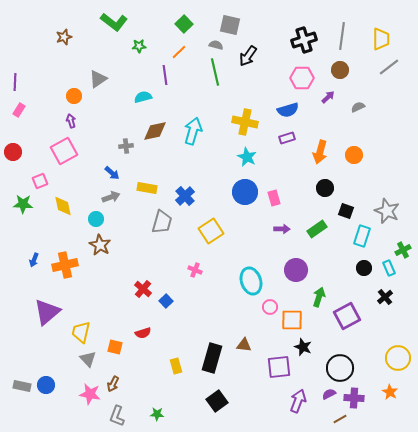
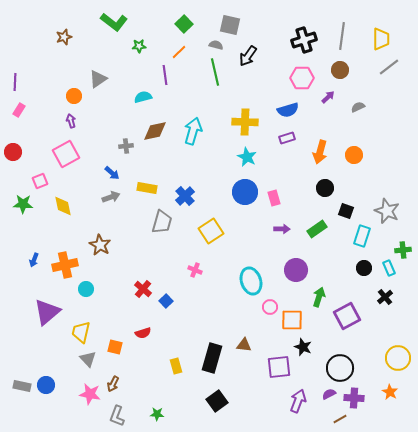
yellow cross at (245, 122): rotated 10 degrees counterclockwise
pink square at (64, 151): moved 2 px right, 3 px down
cyan circle at (96, 219): moved 10 px left, 70 px down
green cross at (403, 250): rotated 21 degrees clockwise
